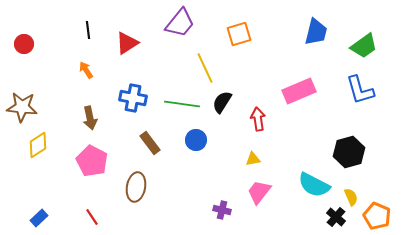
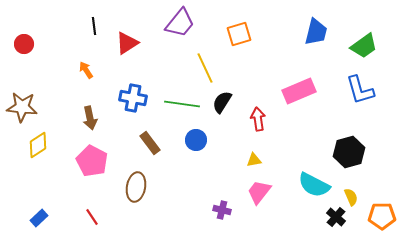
black line: moved 6 px right, 4 px up
yellow triangle: moved 1 px right, 1 px down
orange pentagon: moved 5 px right; rotated 24 degrees counterclockwise
